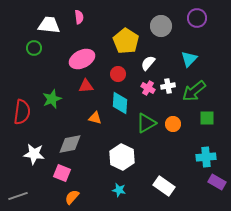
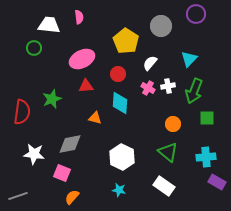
purple circle: moved 1 px left, 4 px up
white semicircle: moved 2 px right
green arrow: rotated 30 degrees counterclockwise
green triangle: moved 22 px right, 29 px down; rotated 50 degrees counterclockwise
